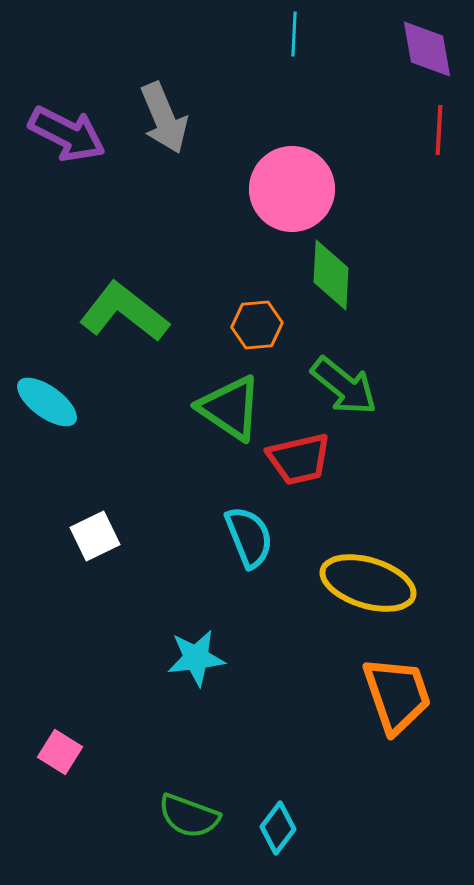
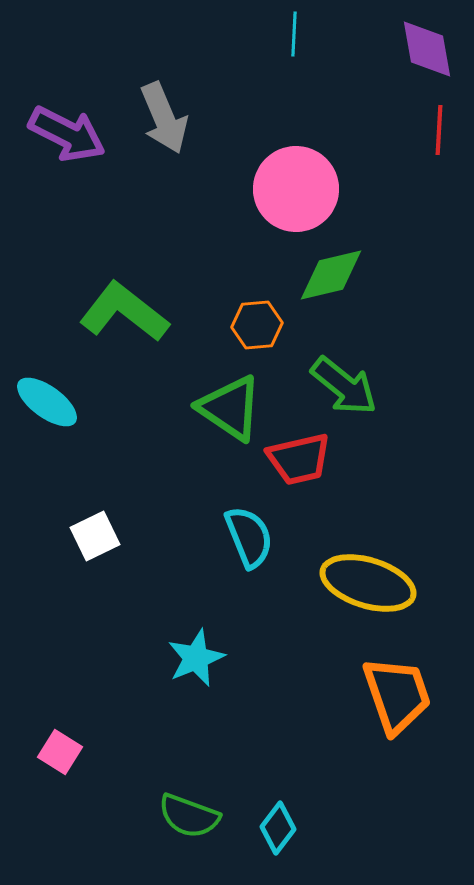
pink circle: moved 4 px right
green diamond: rotated 74 degrees clockwise
cyan star: rotated 16 degrees counterclockwise
